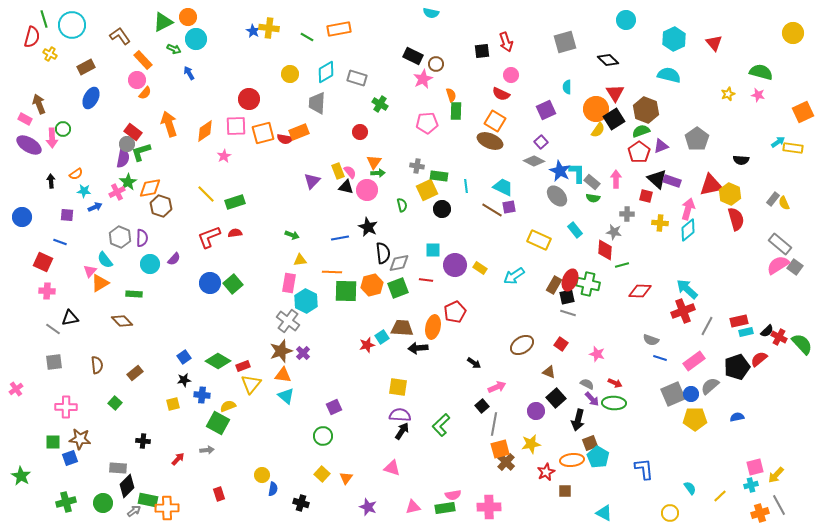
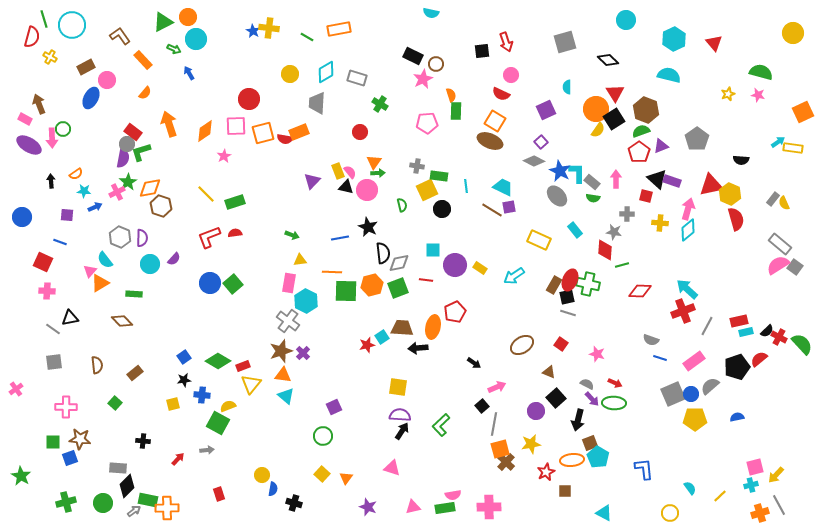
yellow cross at (50, 54): moved 3 px down
pink circle at (137, 80): moved 30 px left
black cross at (301, 503): moved 7 px left
